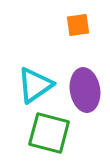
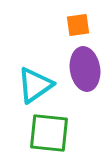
purple ellipse: moved 21 px up
green square: rotated 9 degrees counterclockwise
